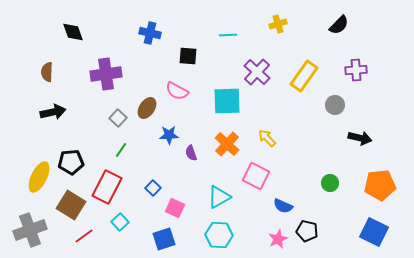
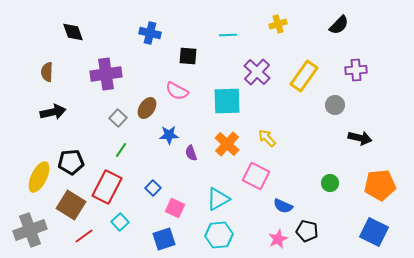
cyan triangle at (219, 197): moved 1 px left, 2 px down
cyan hexagon at (219, 235): rotated 8 degrees counterclockwise
